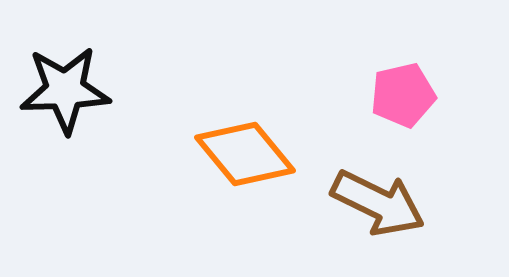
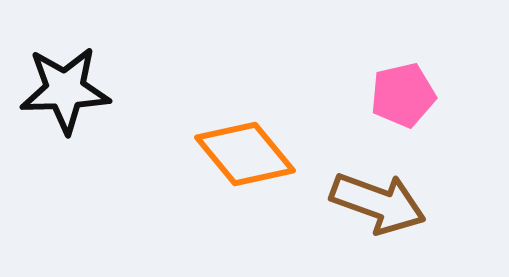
brown arrow: rotated 6 degrees counterclockwise
